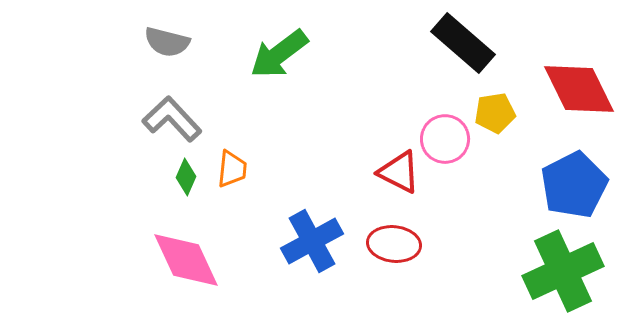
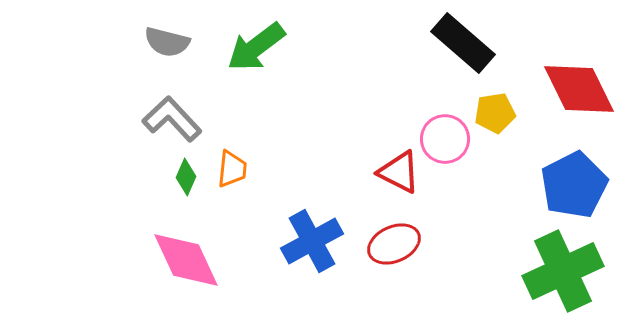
green arrow: moved 23 px left, 7 px up
red ellipse: rotated 30 degrees counterclockwise
